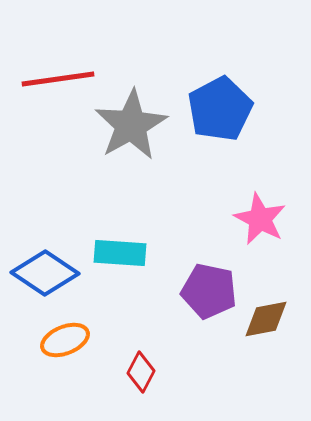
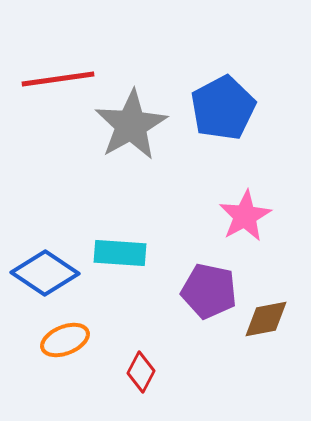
blue pentagon: moved 3 px right, 1 px up
pink star: moved 15 px left, 3 px up; rotated 16 degrees clockwise
